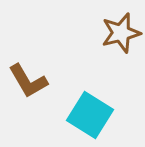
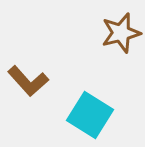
brown L-shape: rotated 12 degrees counterclockwise
